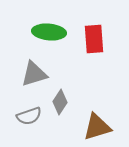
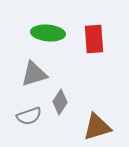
green ellipse: moved 1 px left, 1 px down
